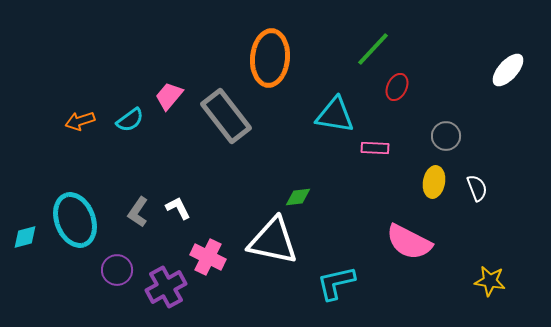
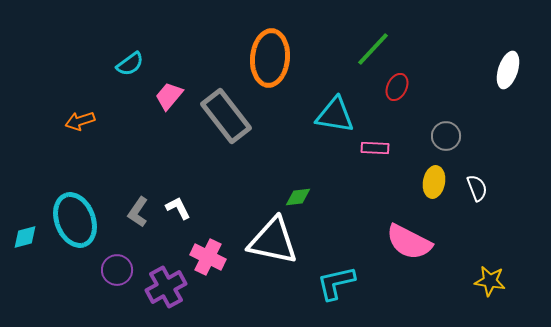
white ellipse: rotated 24 degrees counterclockwise
cyan semicircle: moved 56 px up
